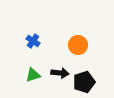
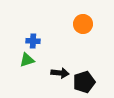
blue cross: rotated 32 degrees counterclockwise
orange circle: moved 5 px right, 21 px up
green triangle: moved 6 px left, 15 px up
